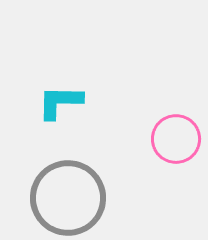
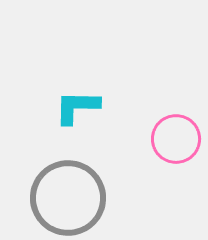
cyan L-shape: moved 17 px right, 5 px down
